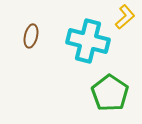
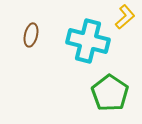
brown ellipse: moved 1 px up
